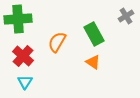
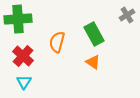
gray cross: moved 1 px right, 1 px up
orange semicircle: rotated 15 degrees counterclockwise
cyan triangle: moved 1 px left
